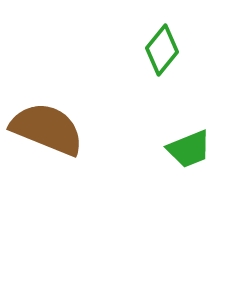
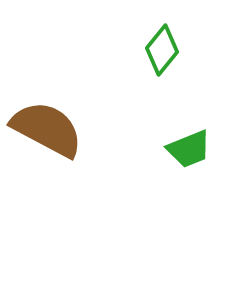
brown semicircle: rotated 6 degrees clockwise
